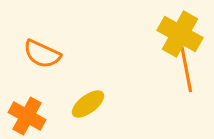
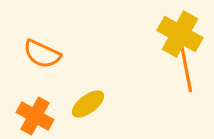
orange cross: moved 8 px right
